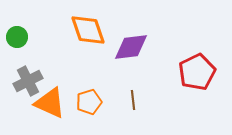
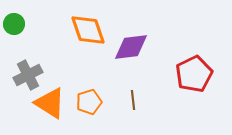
green circle: moved 3 px left, 13 px up
red pentagon: moved 3 px left, 2 px down
gray cross: moved 6 px up
orange triangle: rotated 8 degrees clockwise
